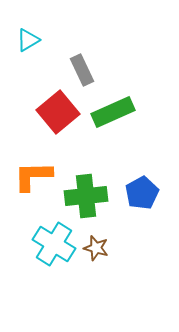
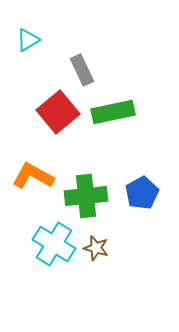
green rectangle: rotated 12 degrees clockwise
orange L-shape: rotated 30 degrees clockwise
